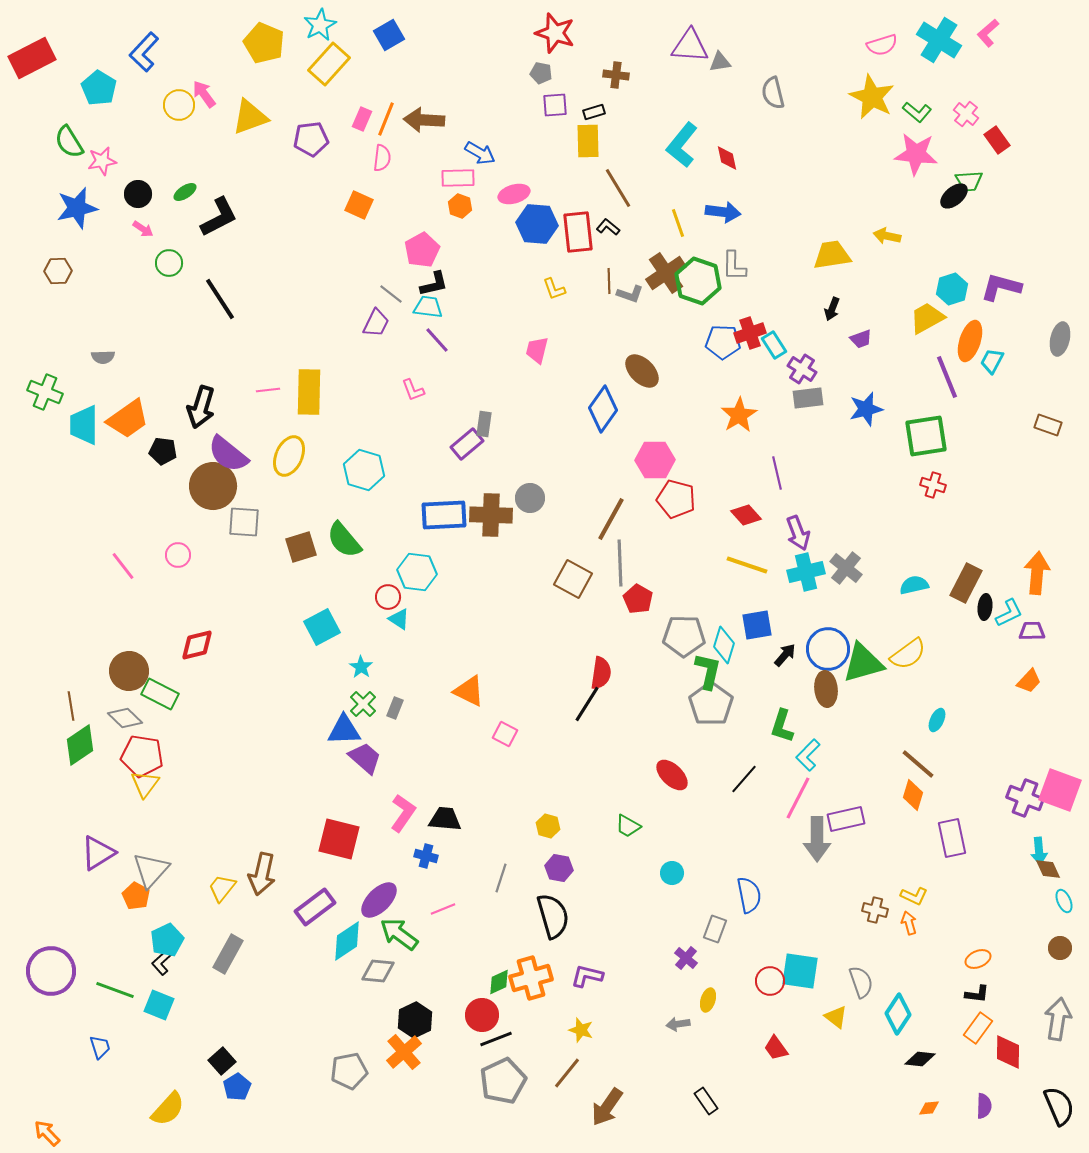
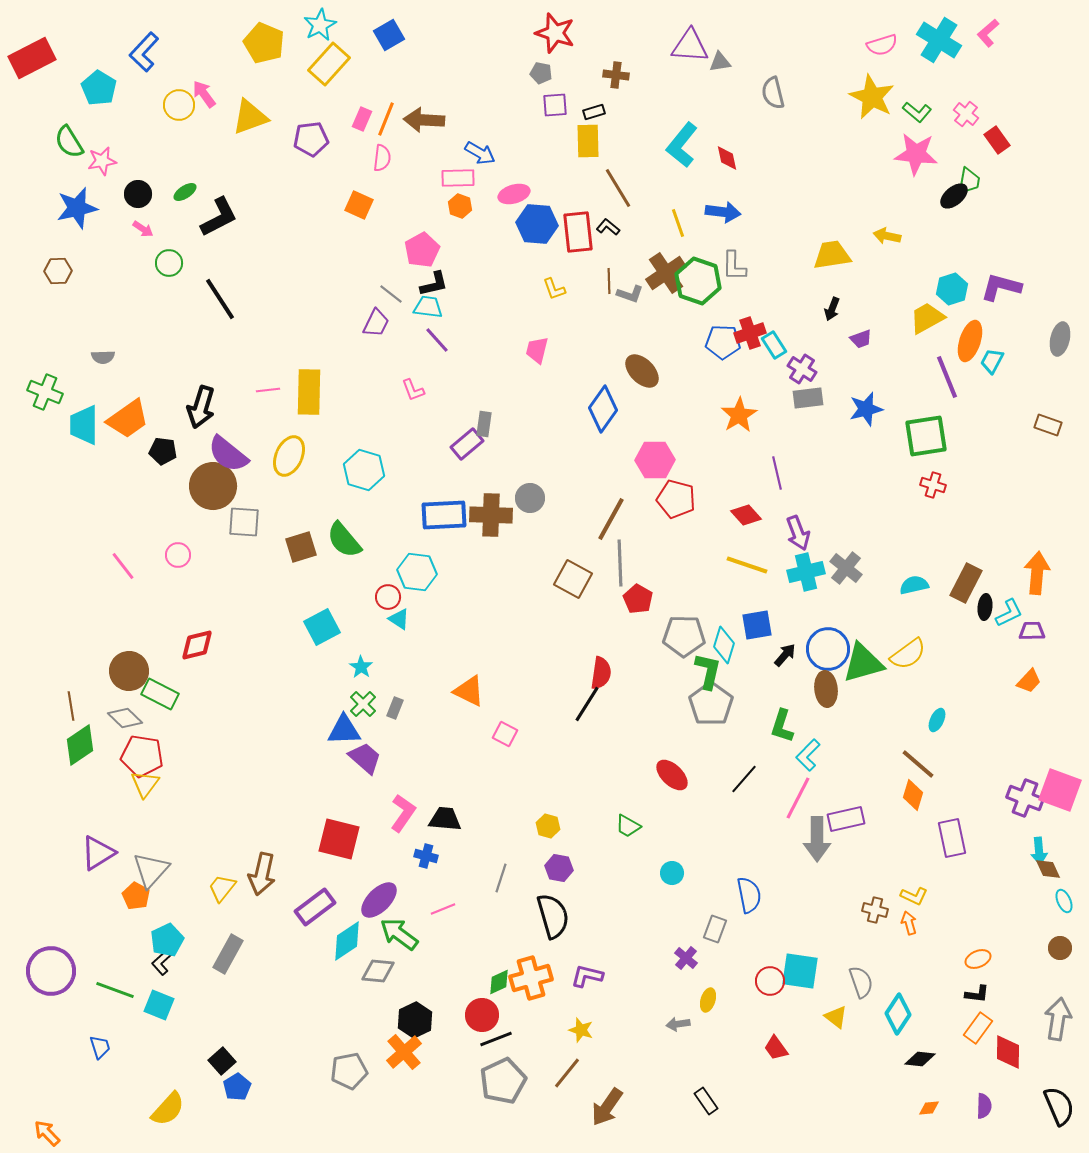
green trapezoid at (969, 181): rotated 76 degrees counterclockwise
